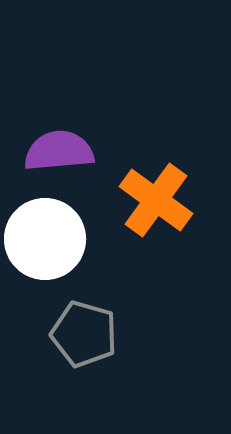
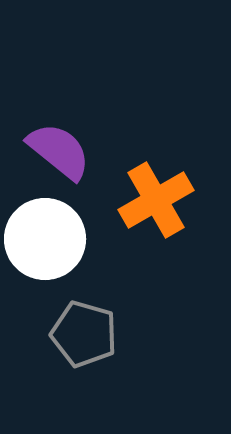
purple semicircle: rotated 44 degrees clockwise
orange cross: rotated 24 degrees clockwise
